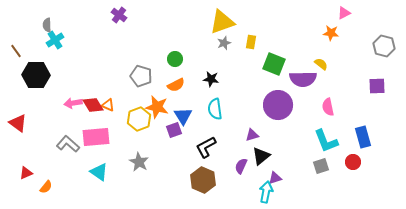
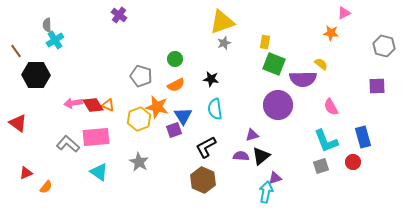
yellow rectangle at (251, 42): moved 14 px right
pink semicircle at (328, 107): moved 3 px right; rotated 18 degrees counterclockwise
purple semicircle at (241, 166): moved 10 px up; rotated 70 degrees clockwise
